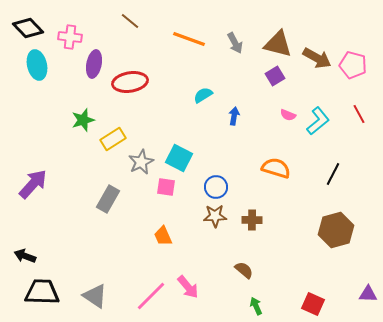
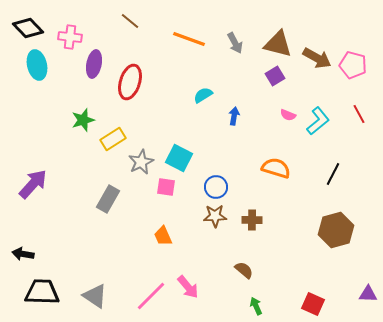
red ellipse: rotated 64 degrees counterclockwise
black arrow: moved 2 px left, 2 px up; rotated 10 degrees counterclockwise
